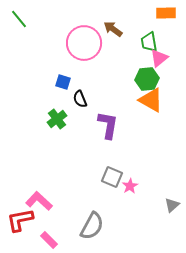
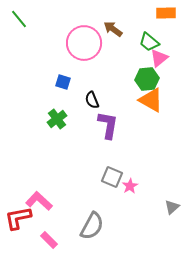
green trapezoid: rotated 40 degrees counterclockwise
black semicircle: moved 12 px right, 1 px down
gray triangle: moved 2 px down
red L-shape: moved 2 px left, 2 px up
